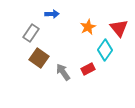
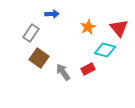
cyan diamond: rotated 70 degrees clockwise
